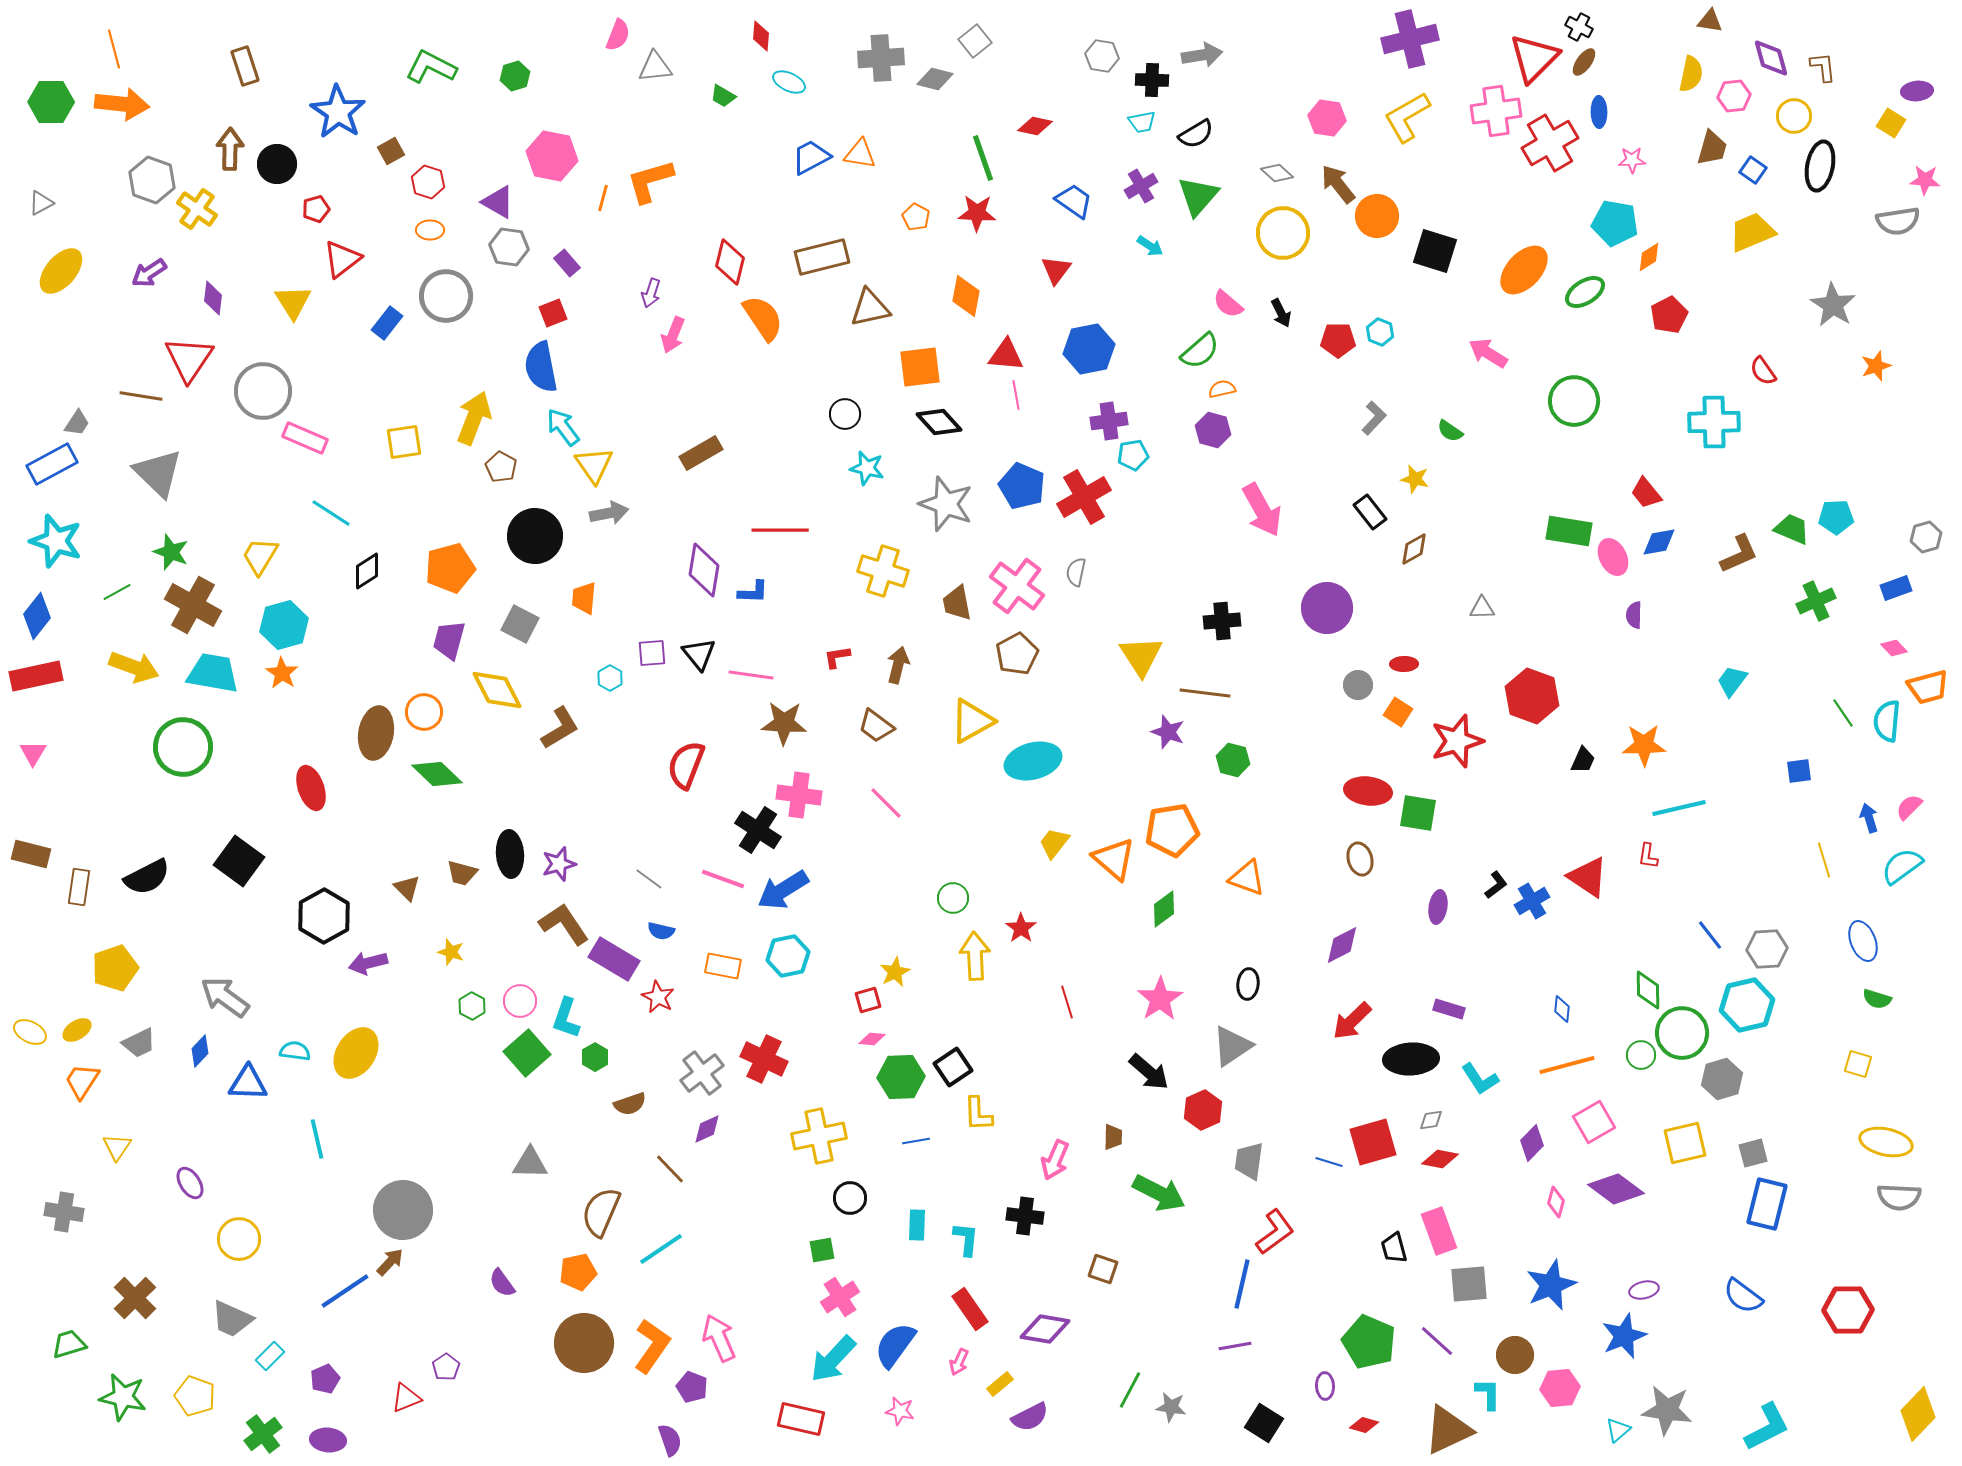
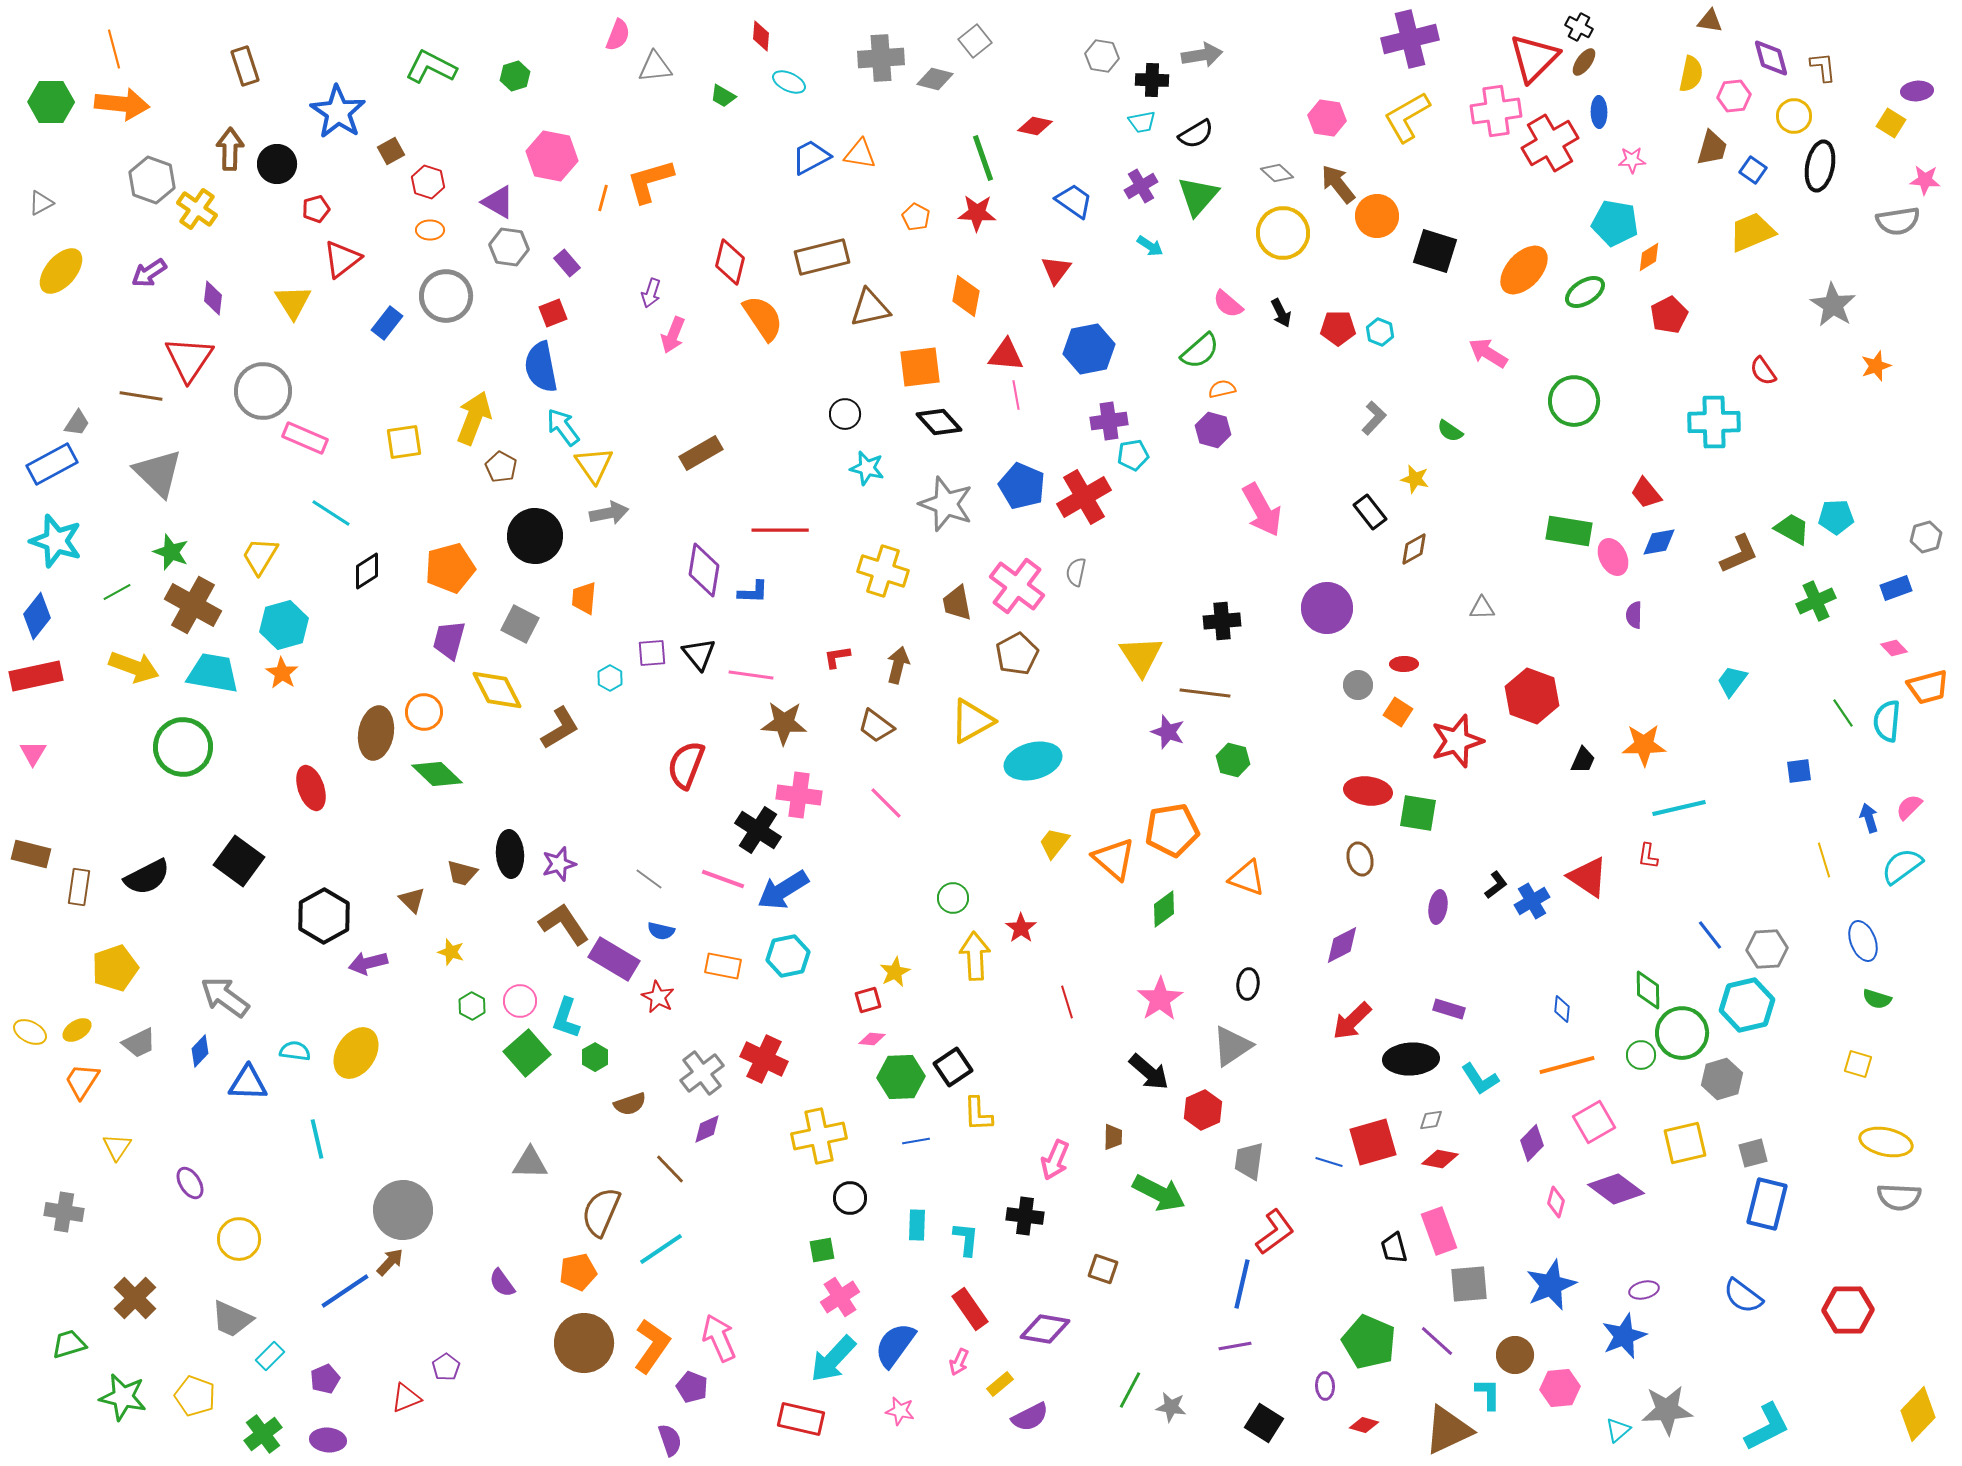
red pentagon at (1338, 340): moved 12 px up
green trapezoid at (1792, 529): rotated 6 degrees clockwise
brown triangle at (407, 888): moved 5 px right, 12 px down
gray star at (1667, 1410): rotated 12 degrees counterclockwise
